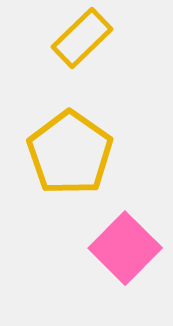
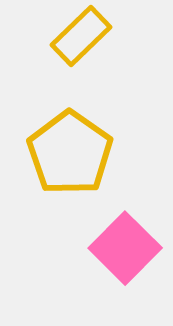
yellow rectangle: moved 1 px left, 2 px up
